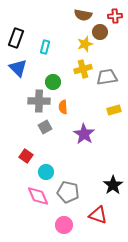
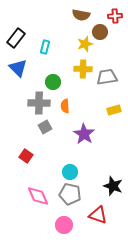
brown semicircle: moved 2 px left
black rectangle: rotated 18 degrees clockwise
yellow cross: rotated 18 degrees clockwise
gray cross: moved 2 px down
orange semicircle: moved 2 px right, 1 px up
cyan circle: moved 24 px right
black star: moved 1 px down; rotated 18 degrees counterclockwise
gray pentagon: moved 2 px right, 2 px down
